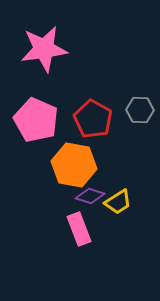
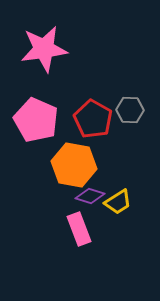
gray hexagon: moved 10 px left
